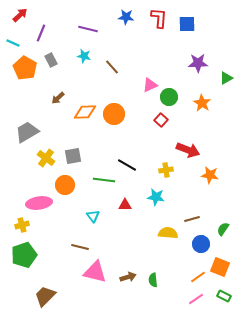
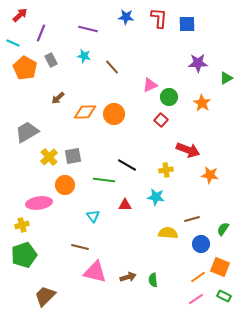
yellow cross at (46, 158): moved 3 px right, 1 px up; rotated 12 degrees clockwise
